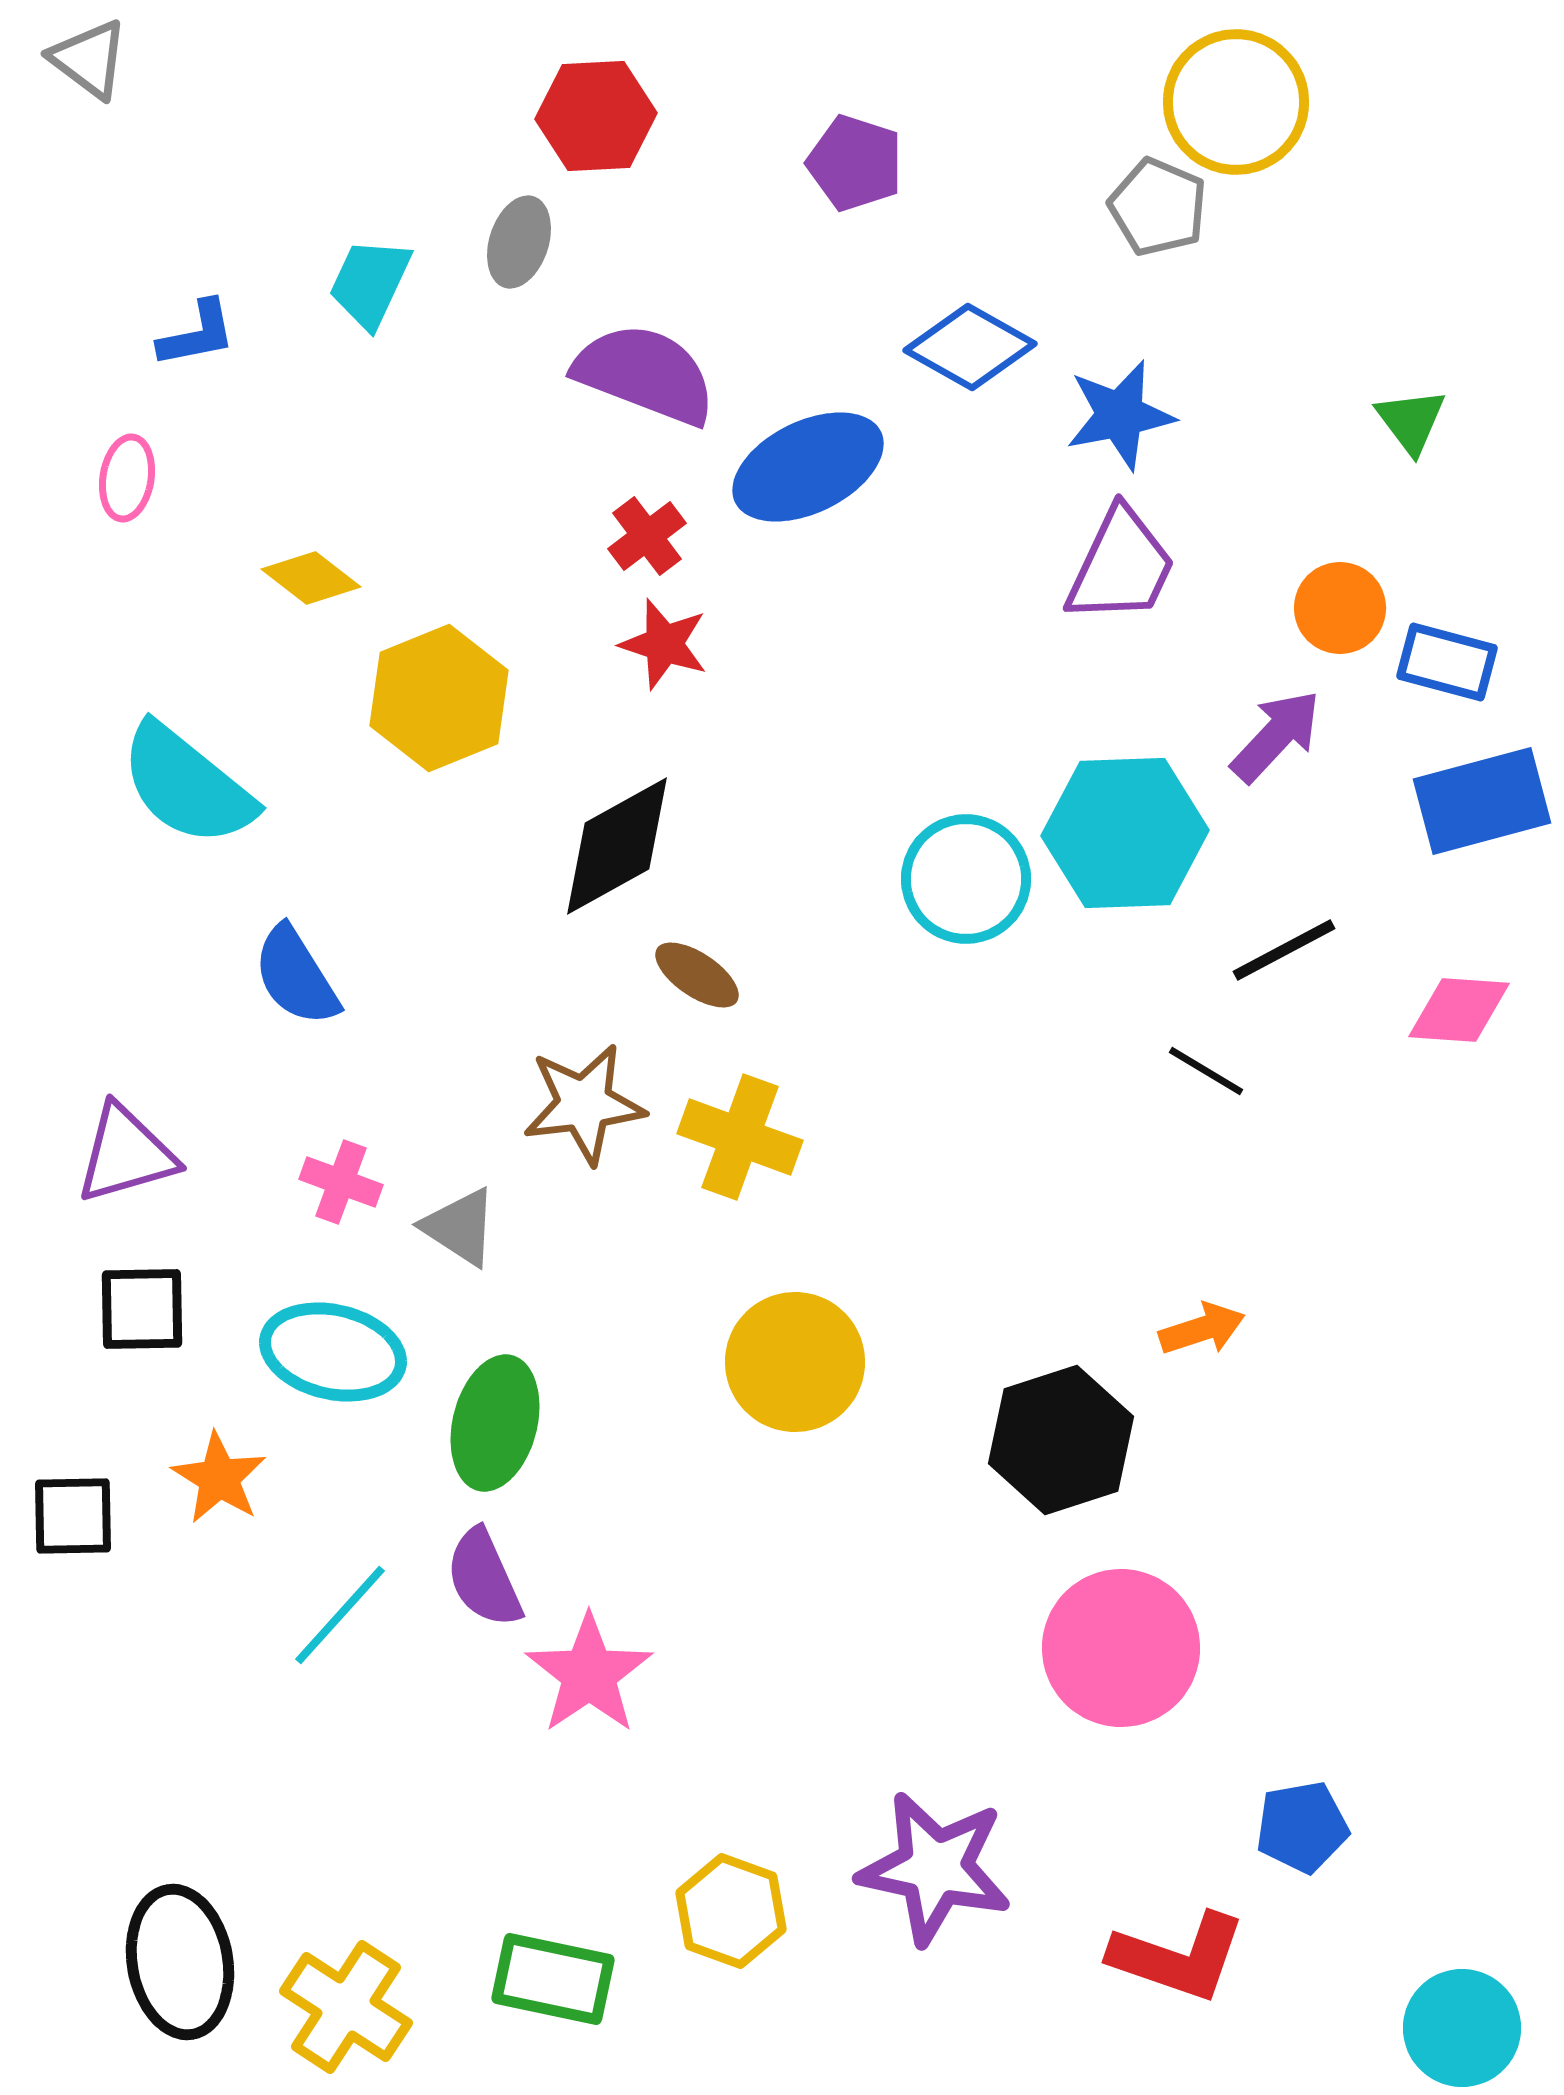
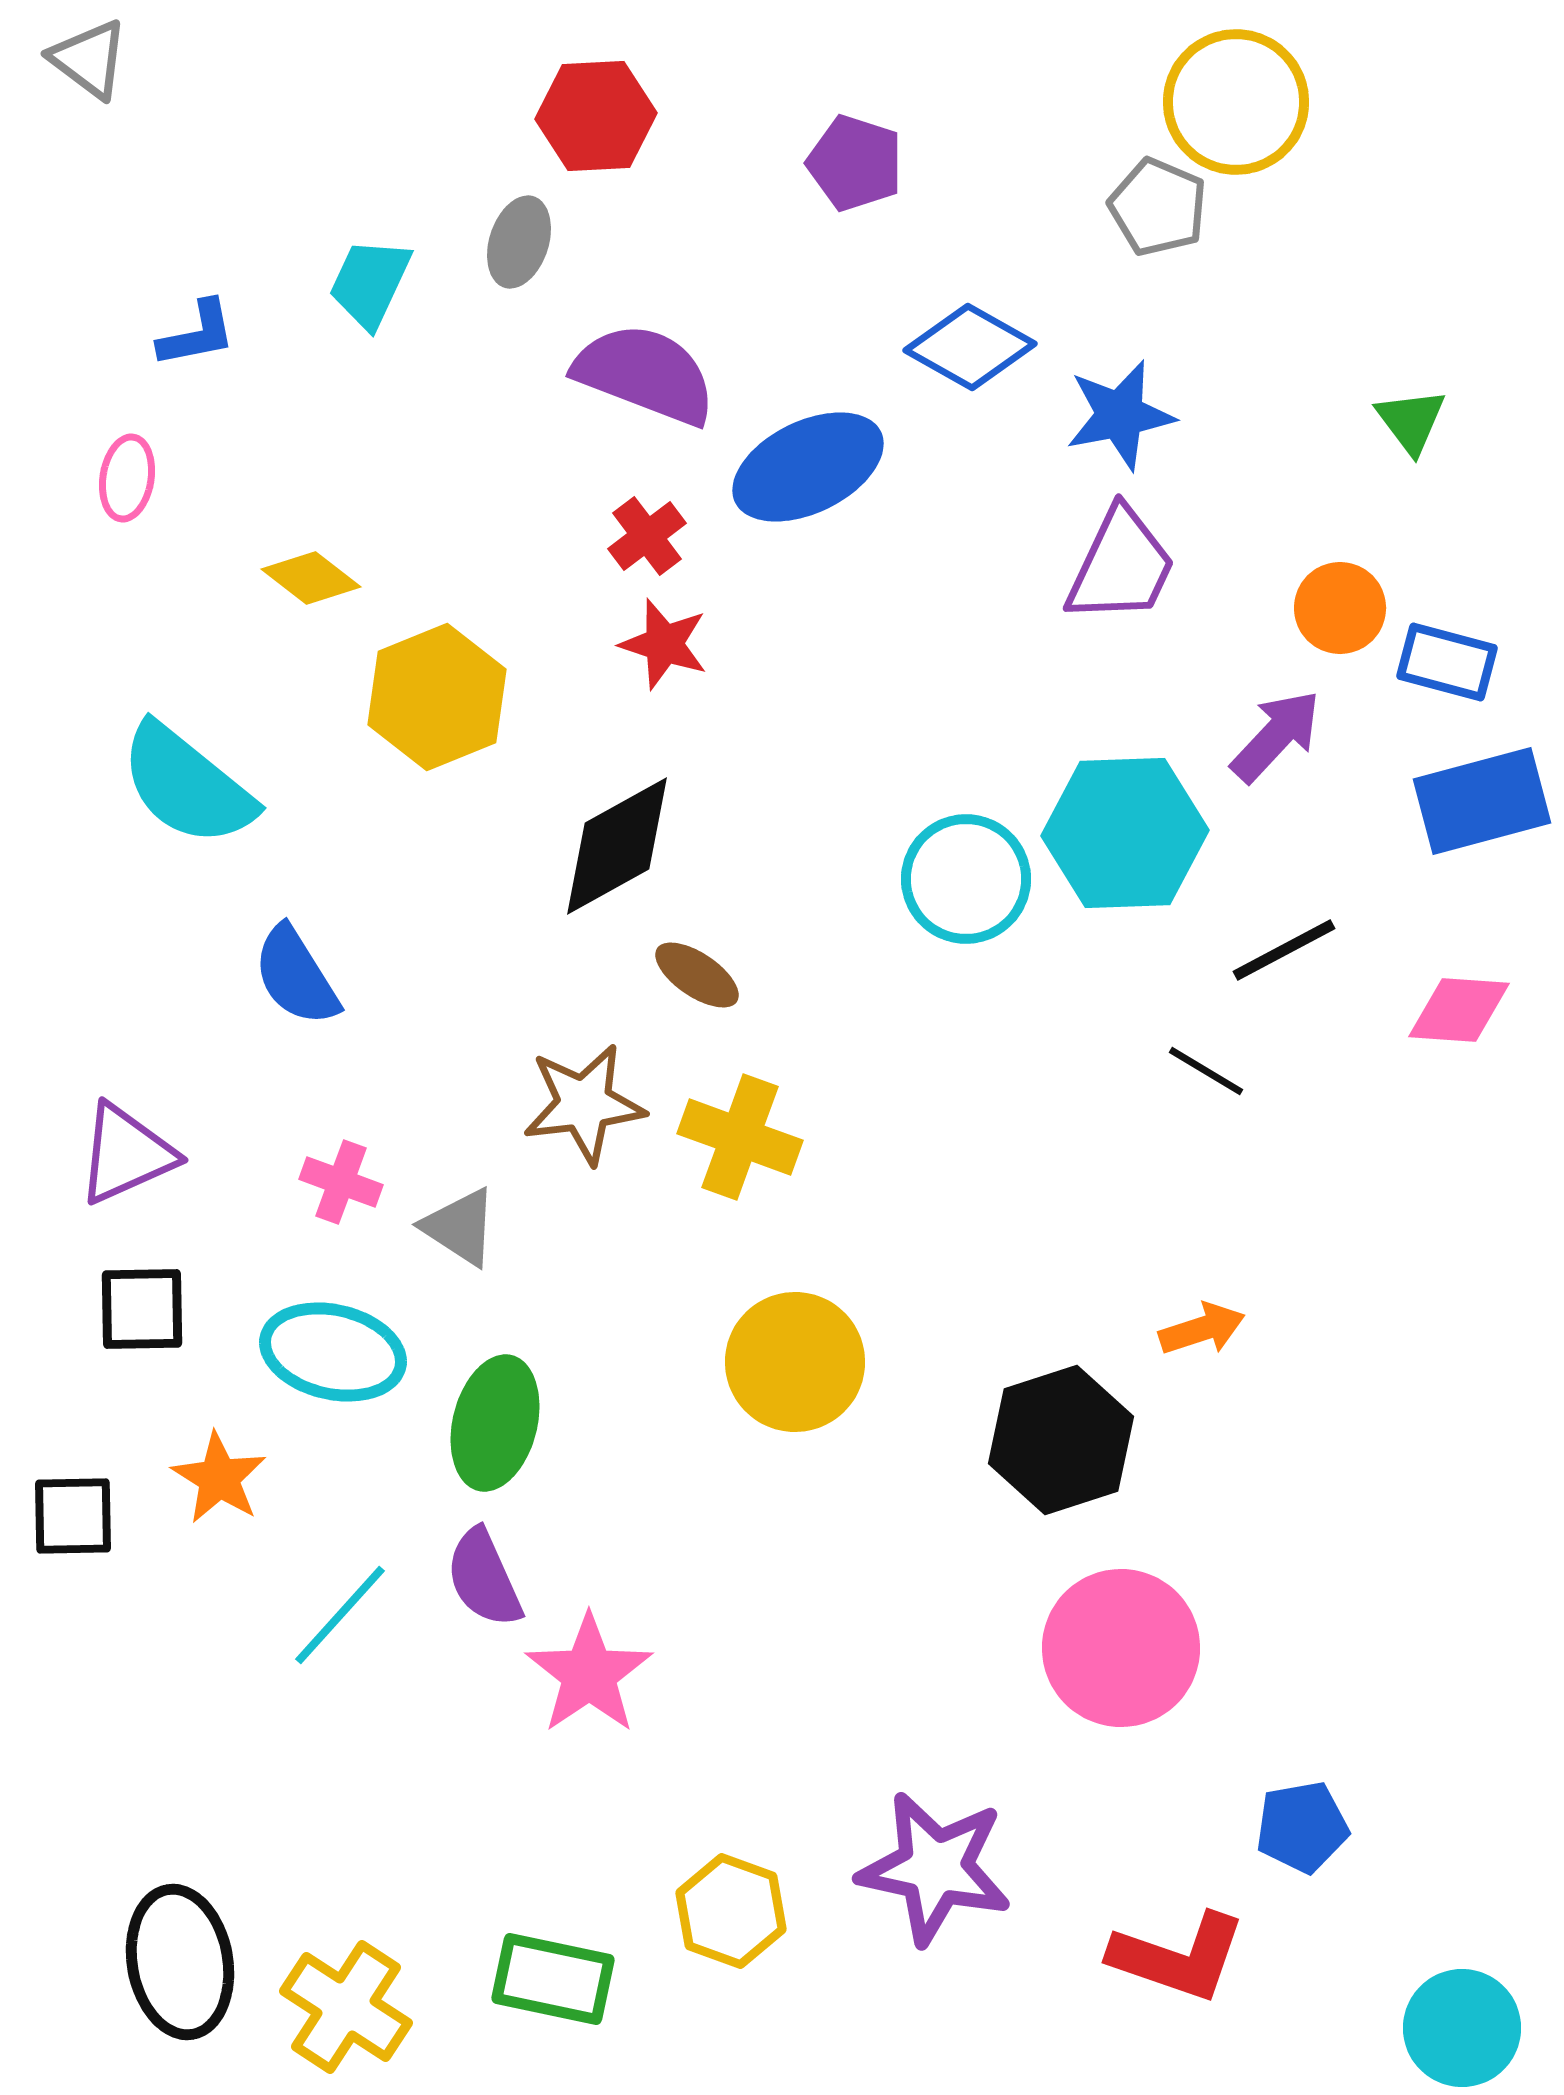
yellow hexagon at (439, 698): moved 2 px left, 1 px up
purple triangle at (126, 1154): rotated 8 degrees counterclockwise
